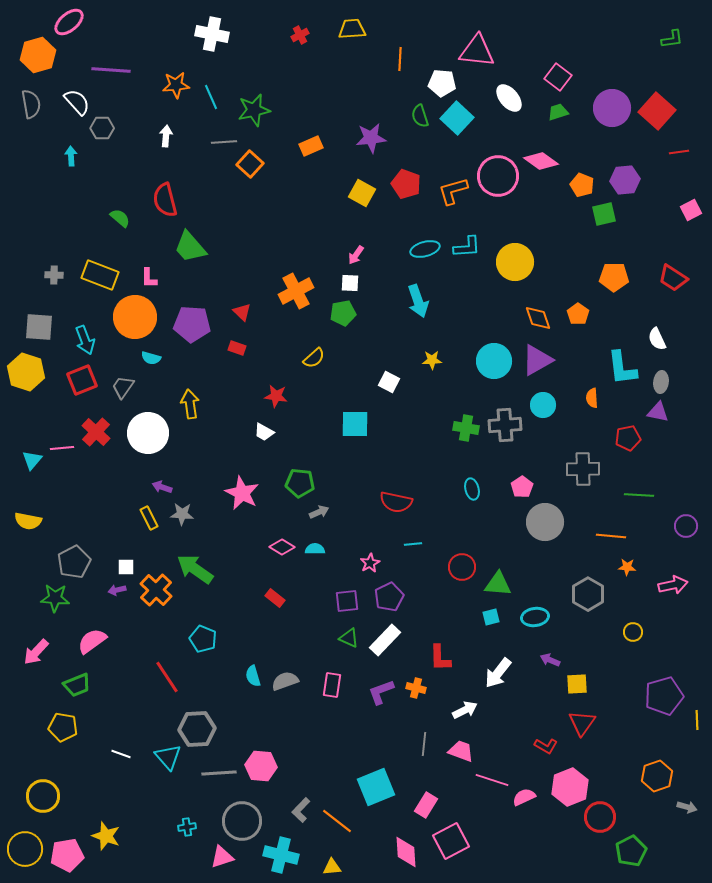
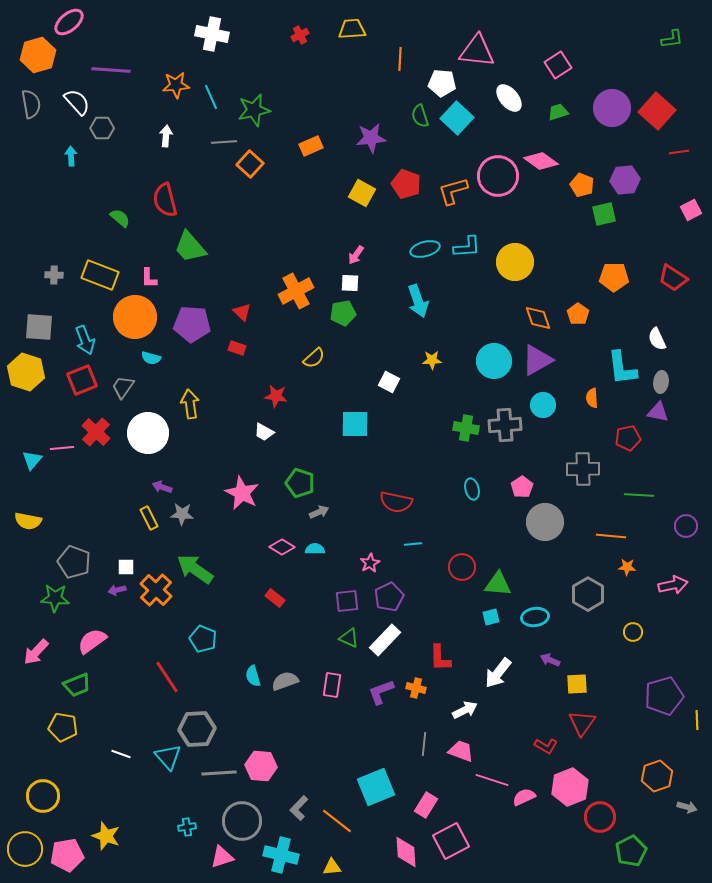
pink square at (558, 77): moved 12 px up; rotated 20 degrees clockwise
green pentagon at (300, 483): rotated 12 degrees clockwise
gray pentagon at (74, 562): rotated 24 degrees counterclockwise
gray L-shape at (301, 810): moved 2 px left, 2 px up
